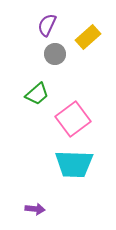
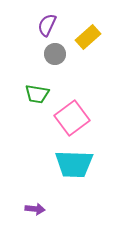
green trapezoid: rotated 50 degrees clockwise
pink square: moved 1 px left, 1 px up
